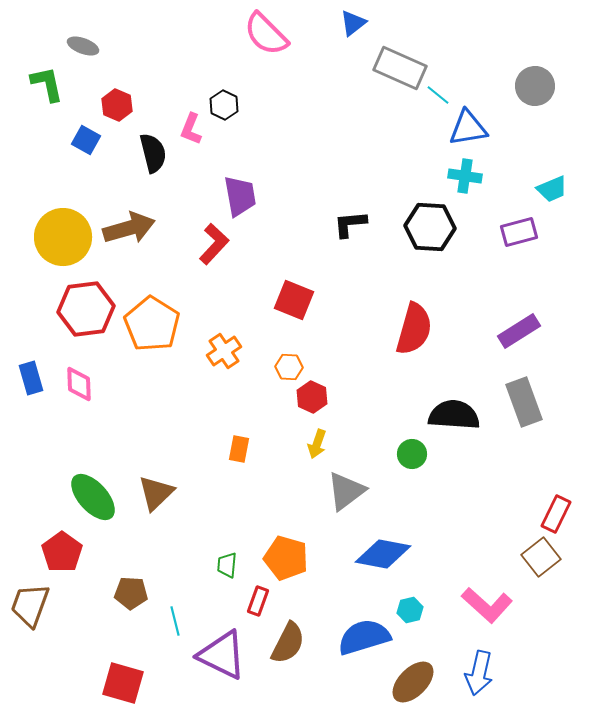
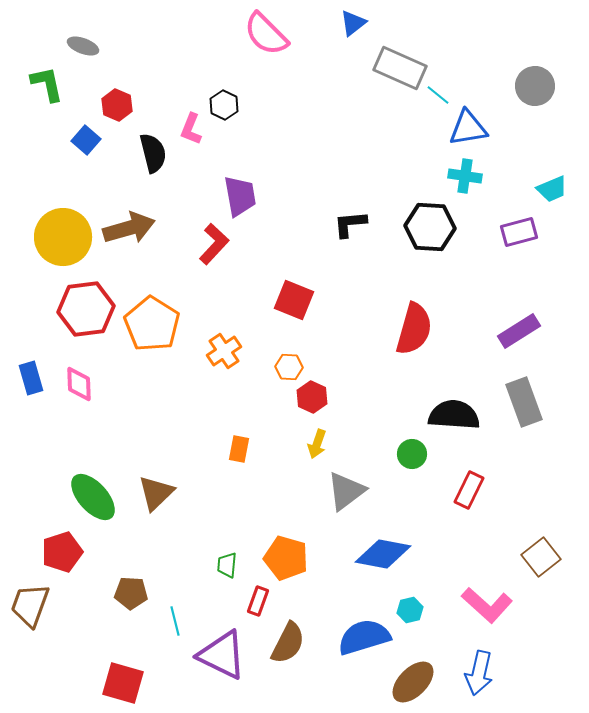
blue square at (86, 140): rotated 12 degrees clockwise
red rectangle at (556, 514): moved 87 px left, 24 px up
red pentagon at (62, 552): rotated 18 degrees clockwise
